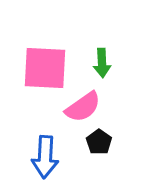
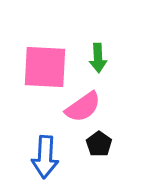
green arrow: moved 4 px left, 5 px up
pink square: moved 1 px up
black pentagon: moved 2 px down
